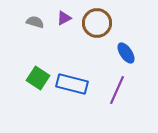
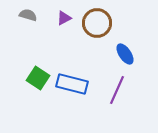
gray semicircle: moved 7 px left, 7 px up
blue ellipse: moved 1 px left, 1 px down
